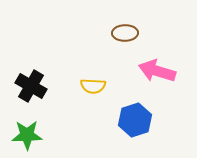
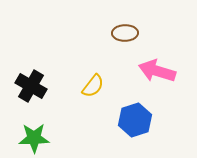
yellow semicircle: rotated 55 degrees counterclockwise
green star: moved 7 px right, 3 px down
